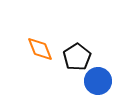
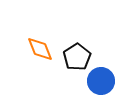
blue circle: moved 3 px right
